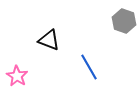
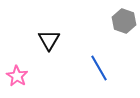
black triangle: rotated 40 degrees clockwise
blue line: moved 10 px right, 1 px down
